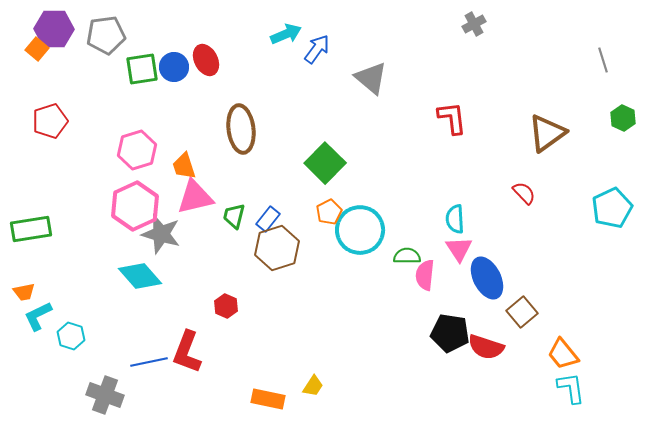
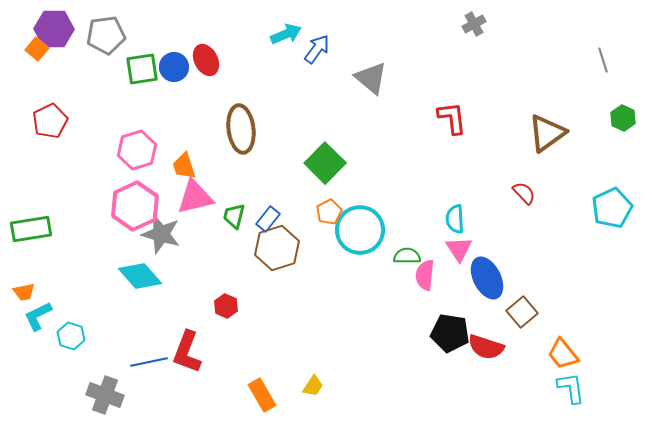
red pentagon at (50, 121): rotated 8 degrees counterclockwise
orange rectangle at (268, 399): moved 6 px left, 4 px up; rotated 48 degrees clockwise
